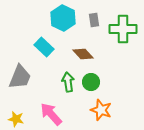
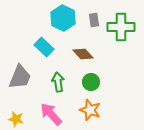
green cross: moved 2 px left, 2 px up
green arrow: moved 10 px left
orange star: moved 11 px left
